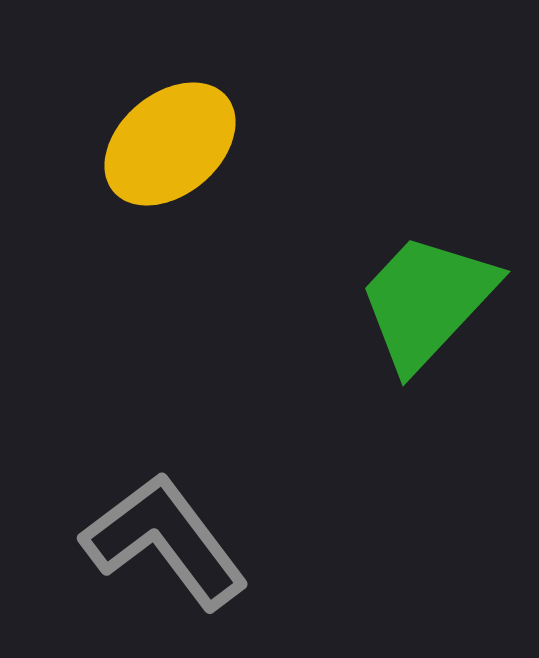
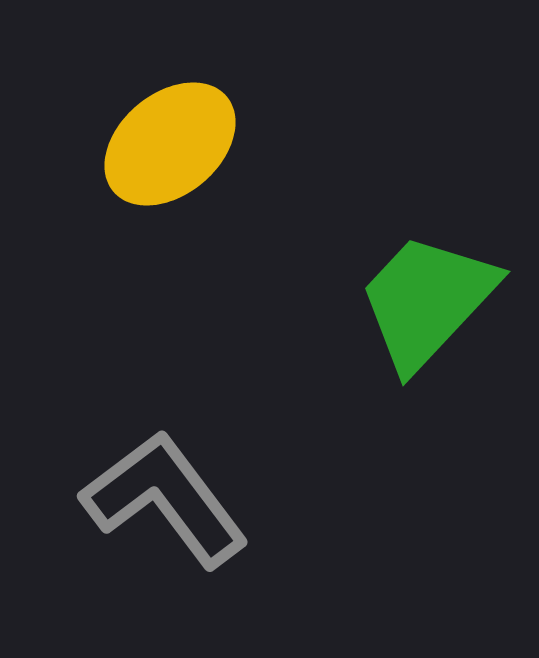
gray L-shape: moved 42 px up
